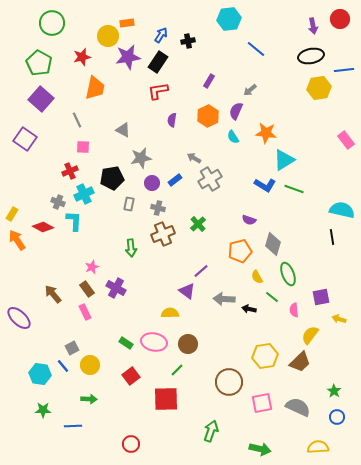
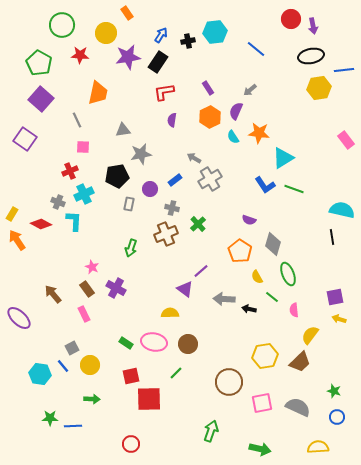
cyan hexagon at (229, 19): moved 14 px left, 13 px down
red circle at (340, 19): moved 49 px left
green circle at (52, 23): moved 10 px right, 2 px down
orange rectangle at (127, 23): moved 10 px up; rotated 64 degrees clockwise
yellow circle at (108, 36): moved 2 px left, 3 px up
red star at (82, 57): moved 2 px left, 2 px up; rotated 18 degrees clockwise
purple rectangle at (209, 81): moved 1 px left, 7 px down; rotated 64 degrees counterclockwise
orange trapezoid at (95, 88): moved 3 px right, 5 px down
red L-shape at (158, 91): moved 6 px right, 1 px down
orange hexagon at (208, 116): moved 2 px right, 1 px down
gray triangle at (123, 130): rotated 35 degrees counterclockwise
orange star at (266, 133): moved 7 px left
gray star at (141, 158): moved 4 px up
cyan triangle at (284, 160): moved 1 px left, 2 px up
black pentagon at (112, 178): moved 5 px right, 2 px up
purple circle at (152, 183): moved 2 px left, 6 px down
blue L-shape at (265, 185): rotated 25 degrees clockwise
gray cross at (158, 208): moved 14 px right
red diamond at (43, 227): moved 2 px left, 3 px up
brown cross at (163, 234): moved 3 px right
green arrow at (131, 248): rotated 24 degrees clockwise
orange pentagon at (240, 251): rotated 25 degrees counterclockwise
pink star at (92, 267): rotated 24 degrees counterclockwise
purple triangle at (187, 291): moved 2 px left, 2 px up
purple square at (321, 297): moved 14 px right
pink rectangle at (85, 312): moved 1 px left, 2 px down
green line at (177, 370): moved 1 px left, 3 px down
red square at (131, 376): rotated 24 degrees clockwise
green star at (334, 391): rotated 16 degrees counterclockwise
green arrow at (89, 399): moved 3 px right
red square at (166, 399): moved 17 px left
green star at (43, 410): moved 7 px right, 8 px down
